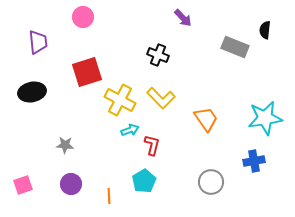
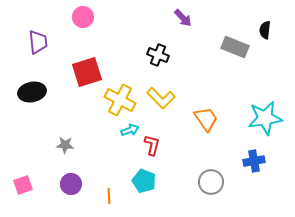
cyan pentagon: rotated 20 degrees counterclockwise
